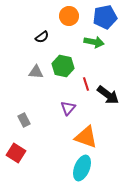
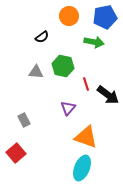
red square: rotated 18 degrees clockwise
